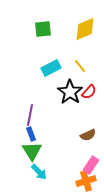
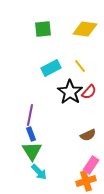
yellow diamond: rotated 30 degrees clockwise
